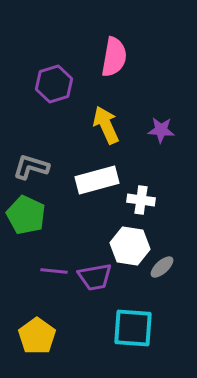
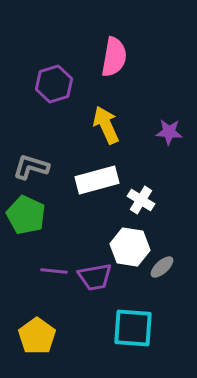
purple star: moved 8 px right, 2 px down
white cross: rotated 24 degrees clockwise
white hexagon: moved 1 px down
